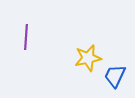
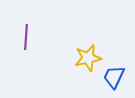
blue trapezoid: moved 1 px left, 1 px down
